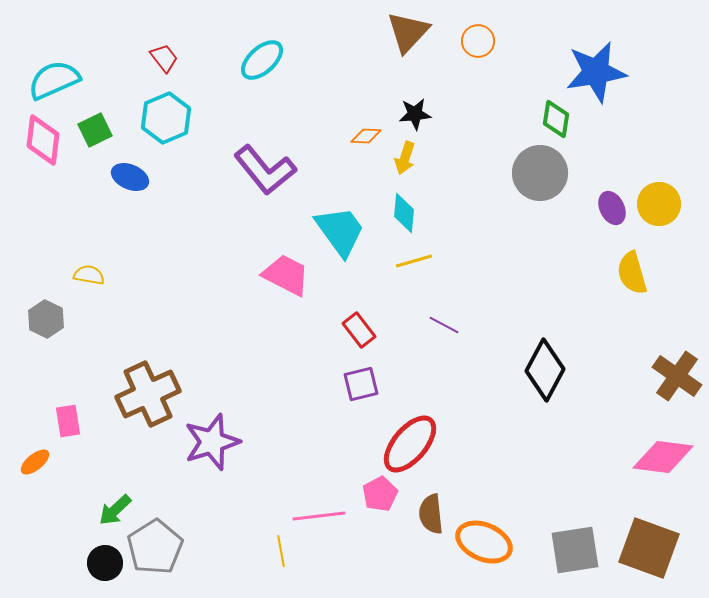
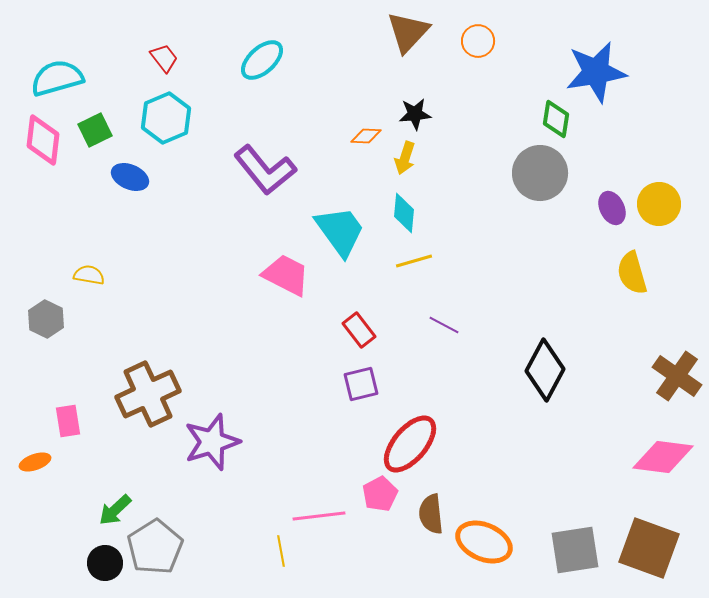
cyan semicircle at (54, 80): moved 3 px right, 2 px up; rotated 8 degrees clockwise
orange ellipse at (35, 462): rotated 20 degrees clockwise
